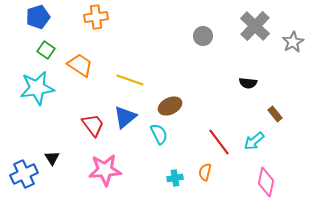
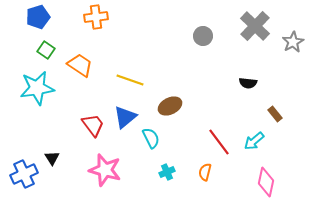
cyan semicircle: moved 8 px left, 4 px down
pink star: rotated 20 degrees clockwise
cyan cross: moved 8 px left, 6 px up; rotated 14 degrees counterclockwise
